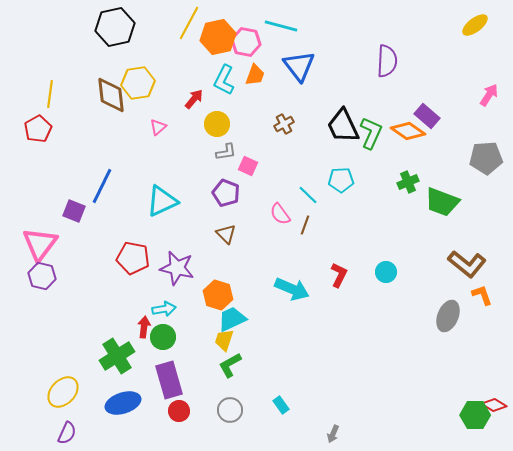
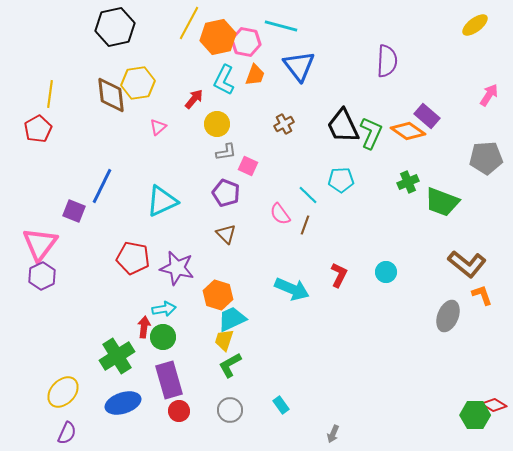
purple hexagon at (42, 276): rotated 20 degrees clockwise
